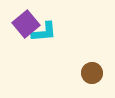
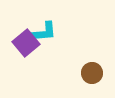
purple square: moved 19 px down
